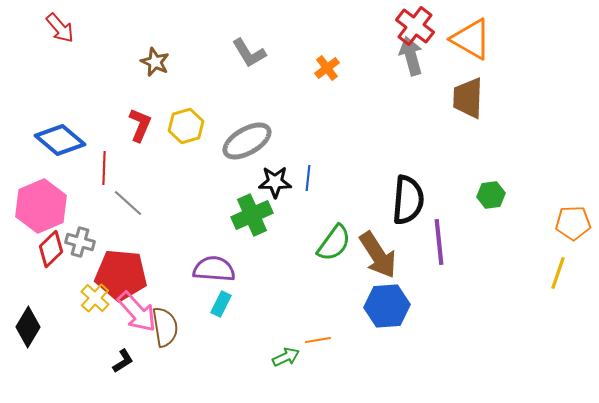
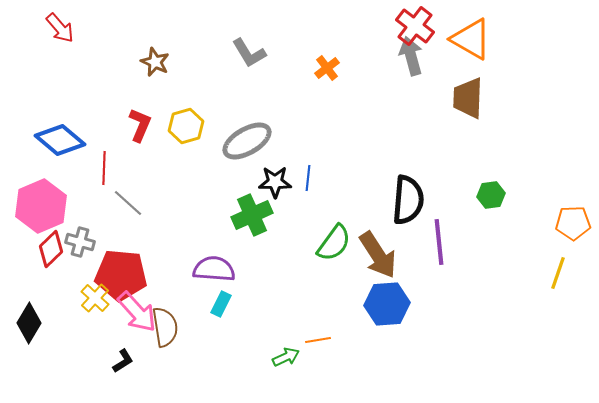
blue hexagon: moved 2 px up
black diamond: moved 1 px right, 4 px up
